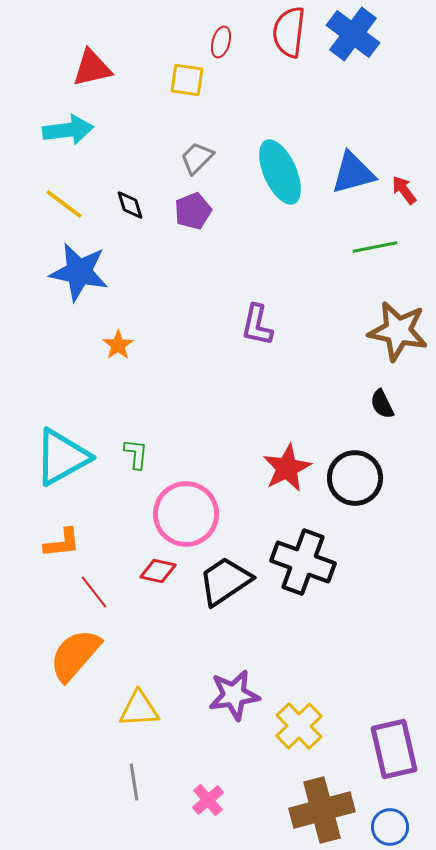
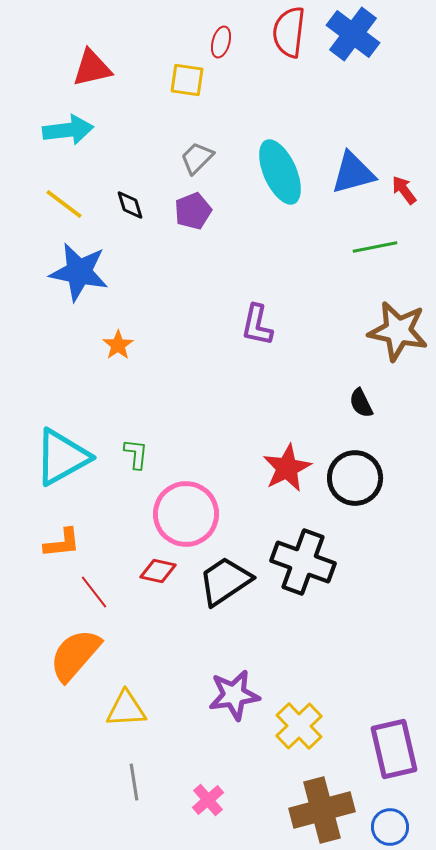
black semicircle: moved 21 px left, 1 px up
yellow triangle: moved 13 px left
